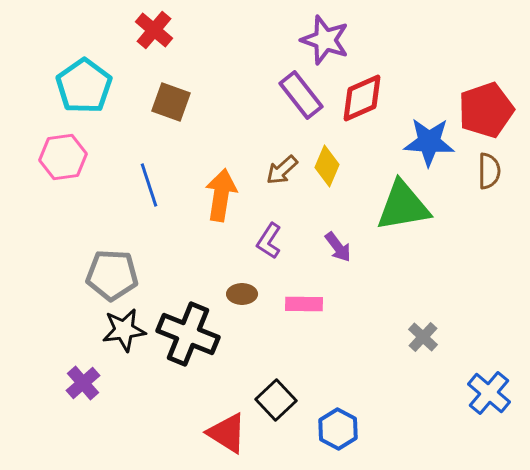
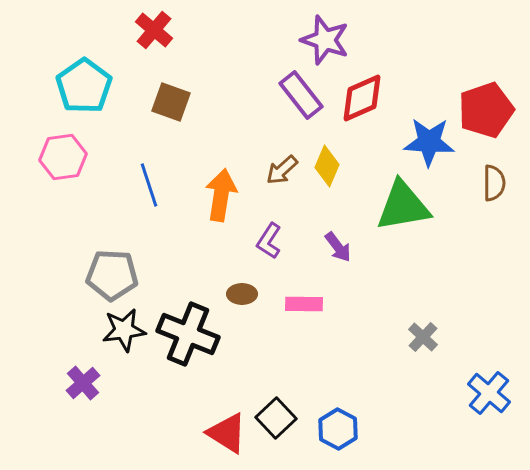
brown semicircle: moved 5 px right, 12 px down
black square: moved 18 px down
